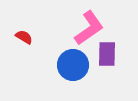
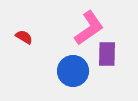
blue circle: moved 6 px down
